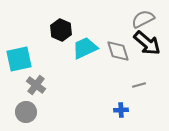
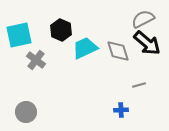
cyan square: moved 24 px up
gray cross: moved 25 px up
